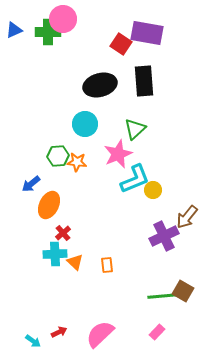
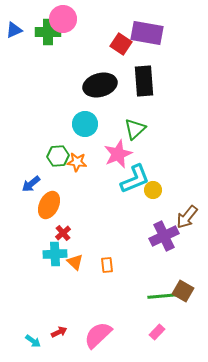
pink semicircle: moved 2 px left, 1 px down
